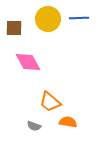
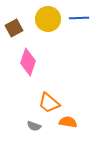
brown square: rotated 30 degrees counterclockwise
pink diamond: rotated 48 degrees clockwise
orange trapezoid: moved 1 px left, 1 px down
